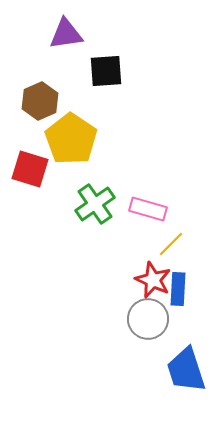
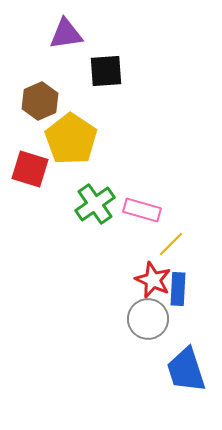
pink rectangle: moved 6 px left, 1 px down
